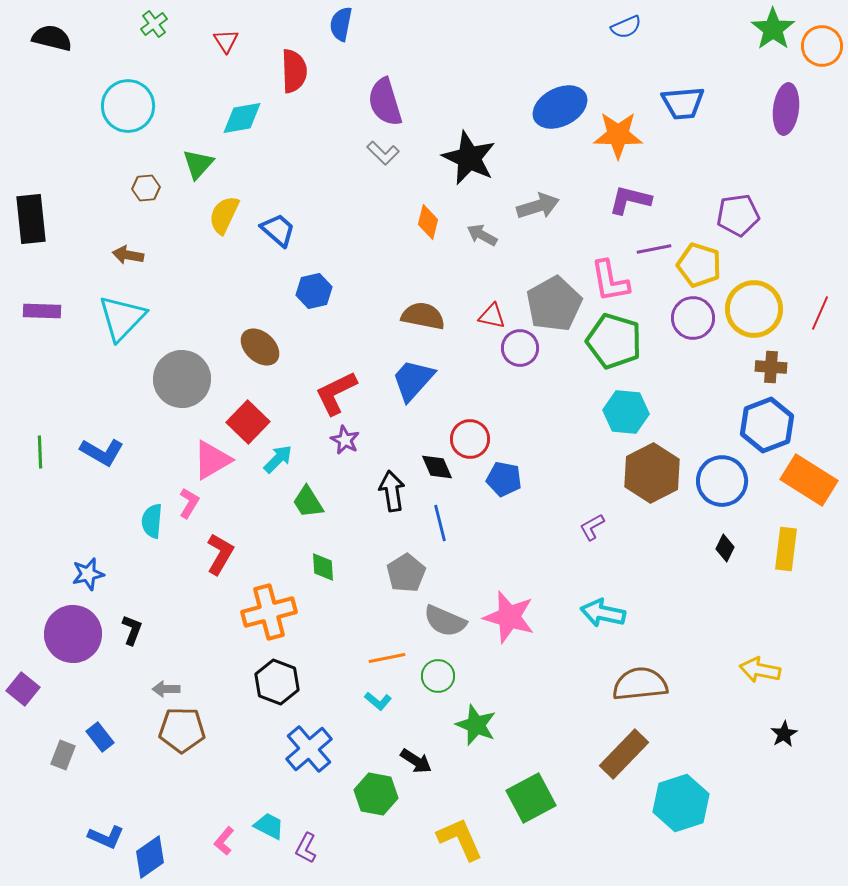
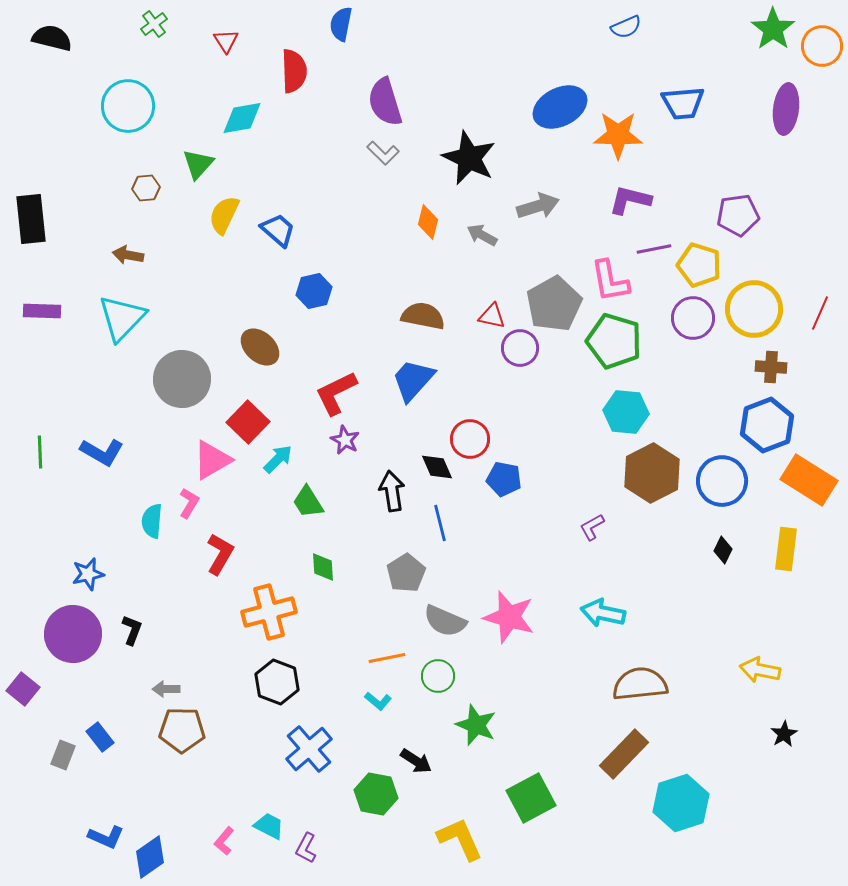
black diamond at (725, 548): moved 2 px left, 2 px down
